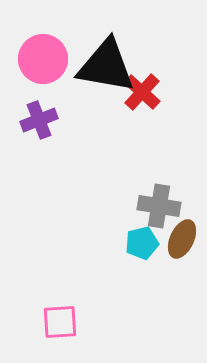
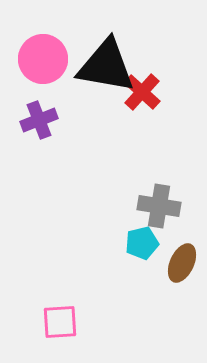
brown ellipse: moved 24 px down
